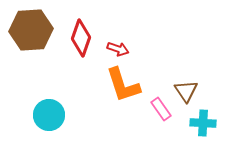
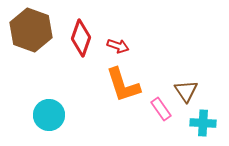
brown hexagon: rotated 24 degrees clockwise
red arrow: moved 3 px up
